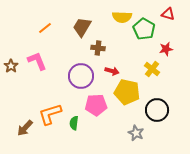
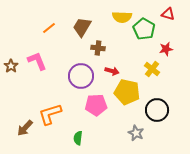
orange line: moved 4 px right
green semicircle: moved 4 px right, 15 px down
